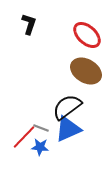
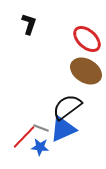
red ellipse: moved 4 px down
blue triangle: moved 5 px left
